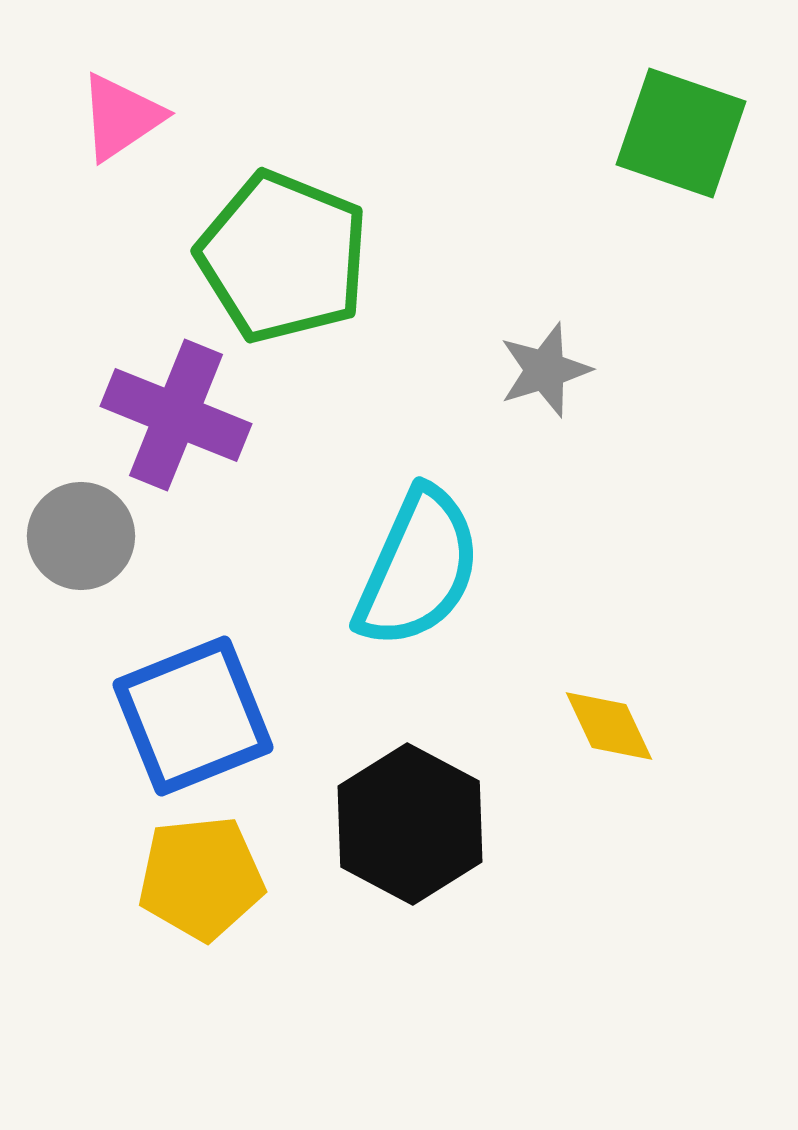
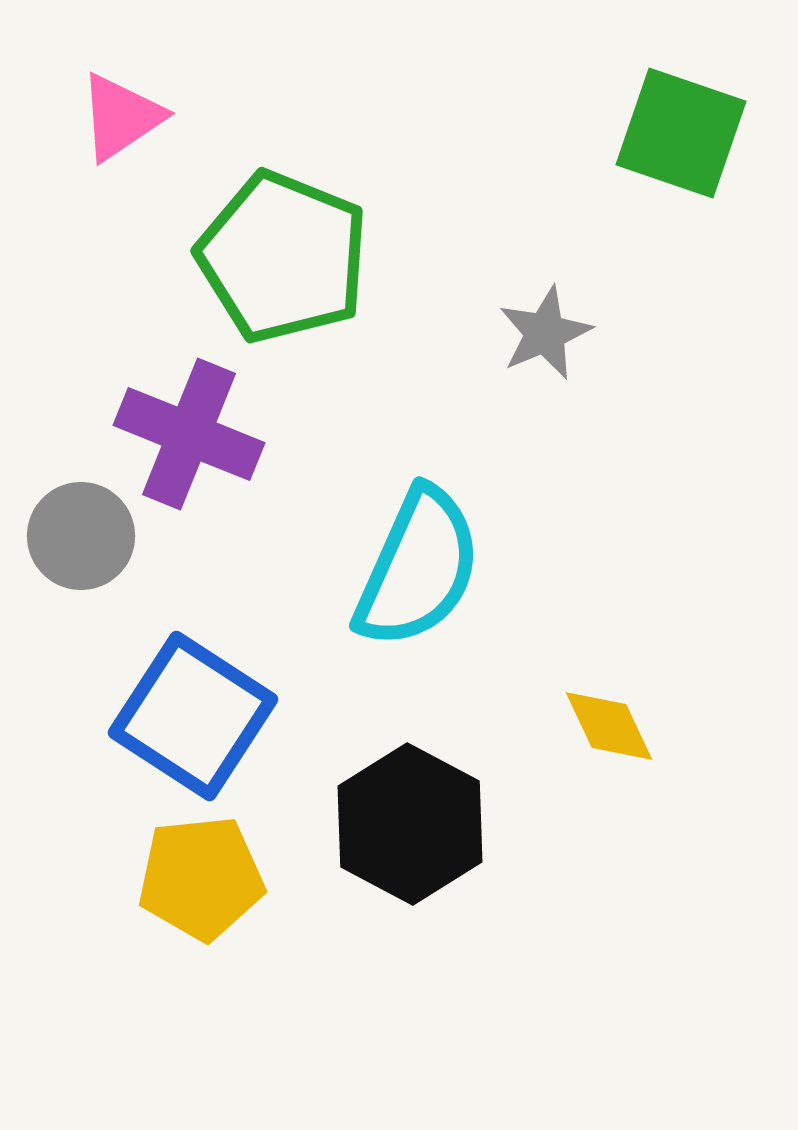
gray star: moved 37 px up; rotated 6 degrees counterclockwise
purple cross: moved 13 px right, 19 px down
blue square: rotated 35 degrees counterclockwise
